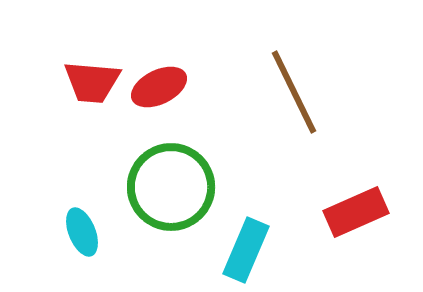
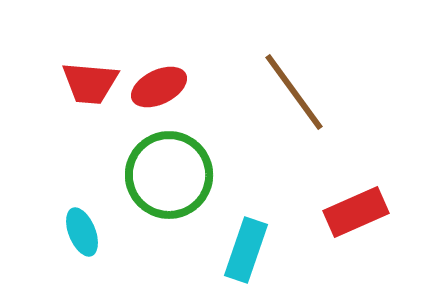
red trapezoid: moved 2 px left, 1 px down
brown line: rotated 10 degrees counterclockwise
green circle: moved 2 px left, 12 px up
cyan rectangle: rotated 4 degrees counterclockwise
